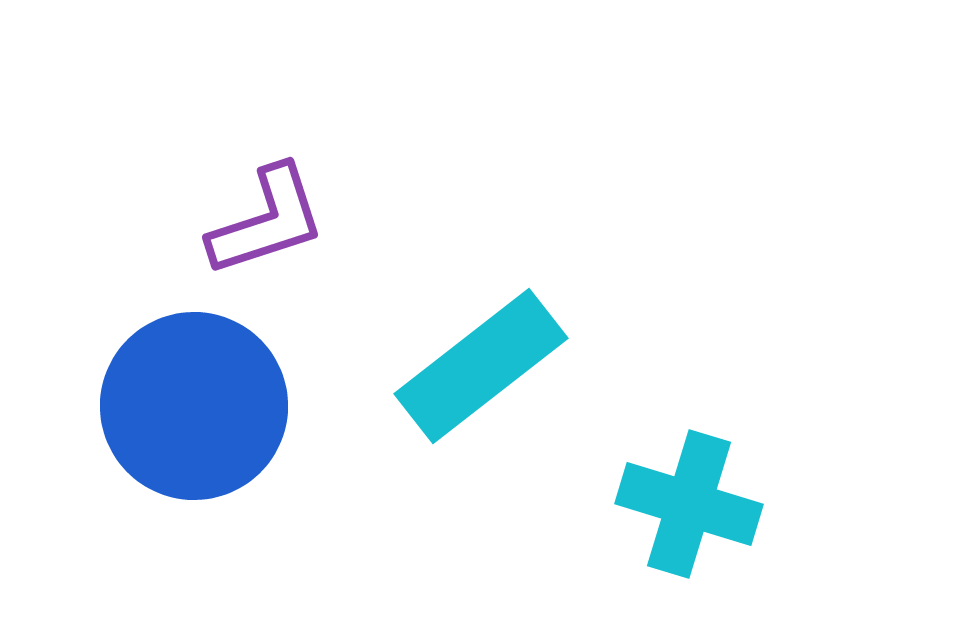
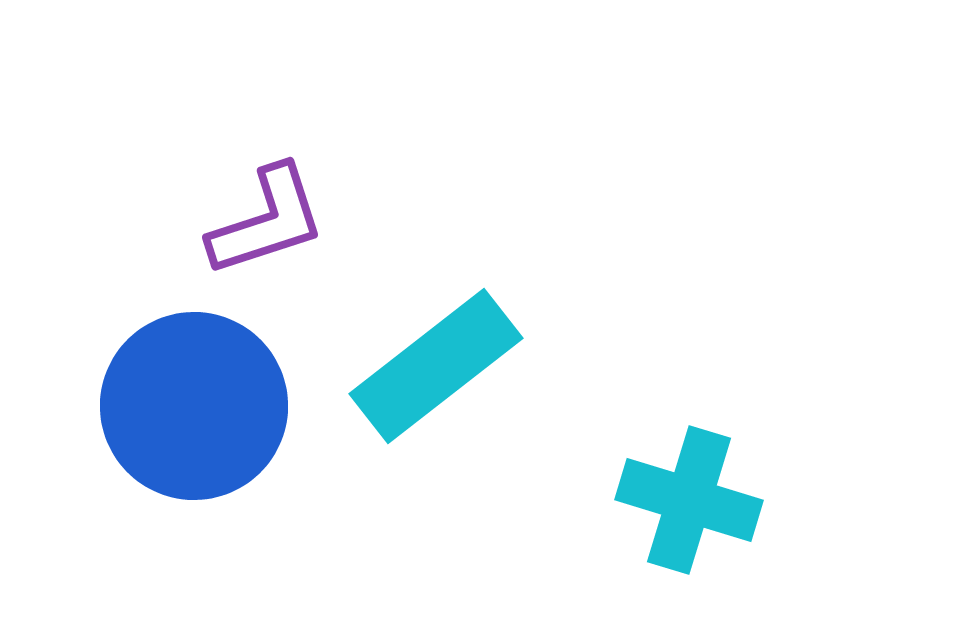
cyan rectangle: moved 45 px left
cyan cross: moved 4 px up
